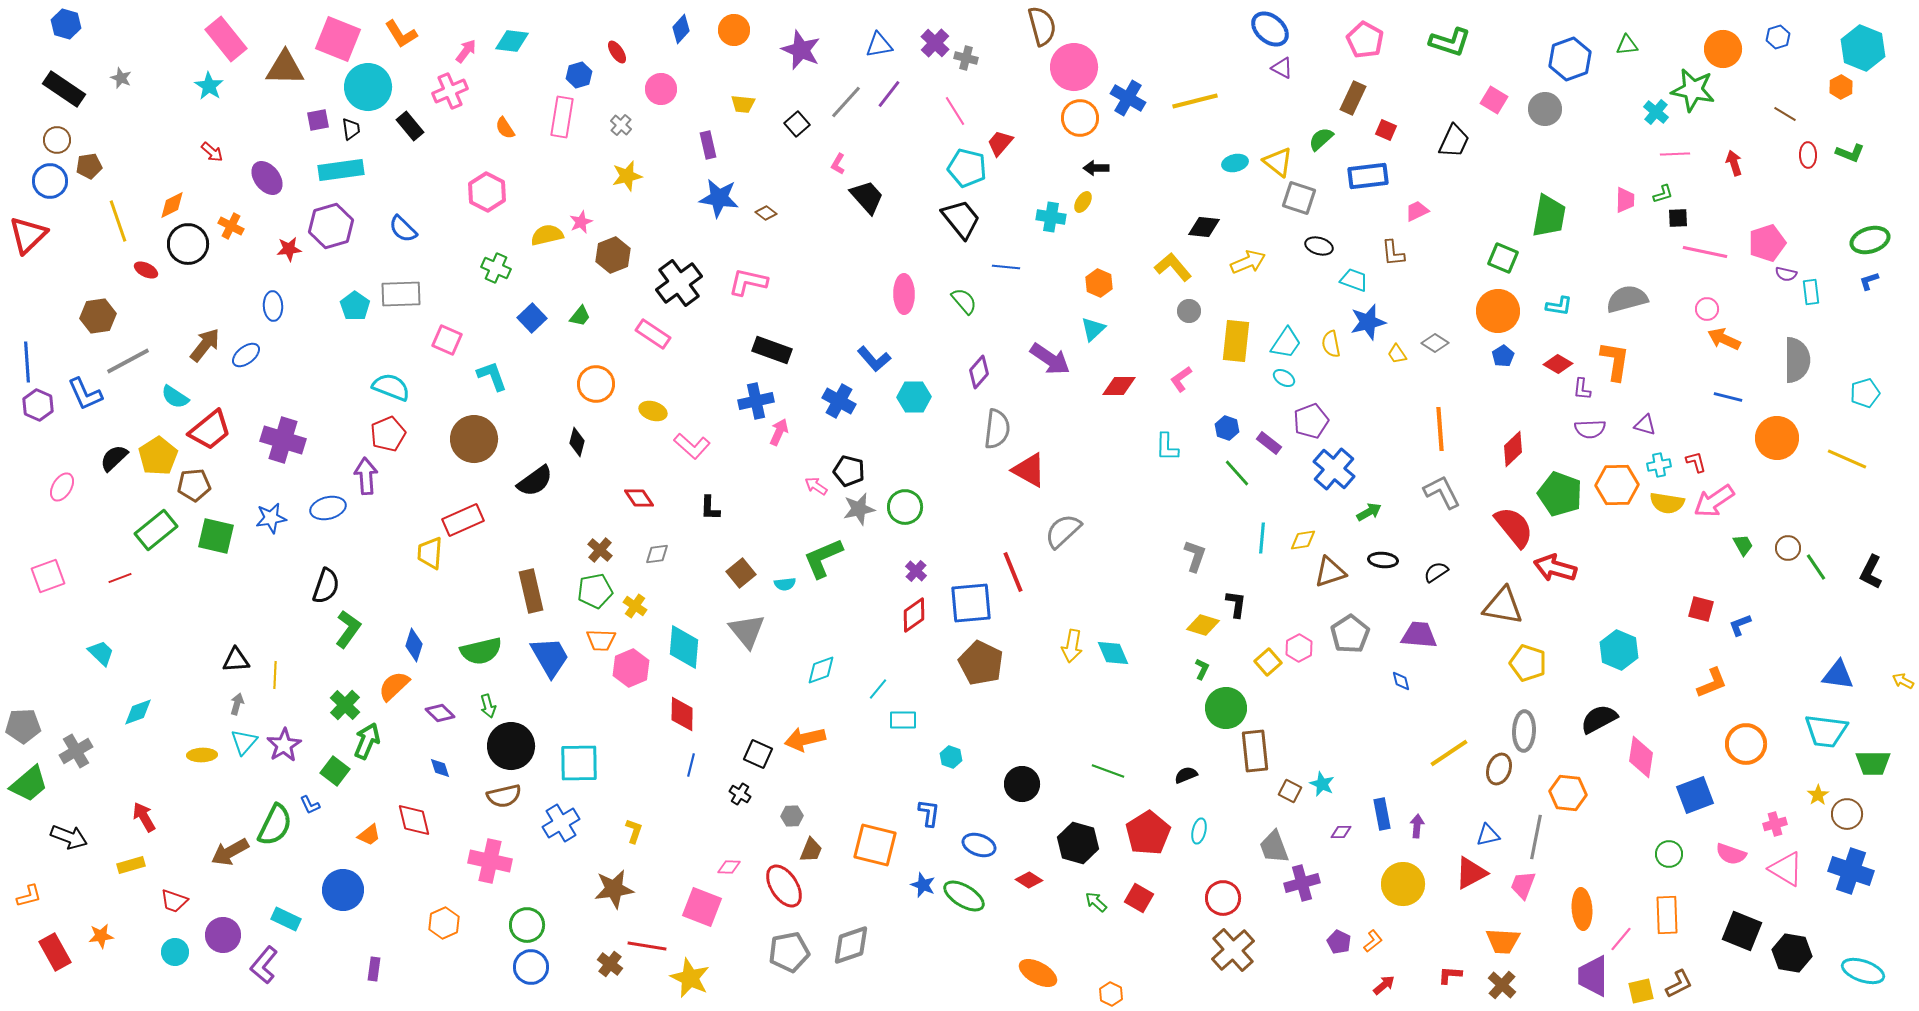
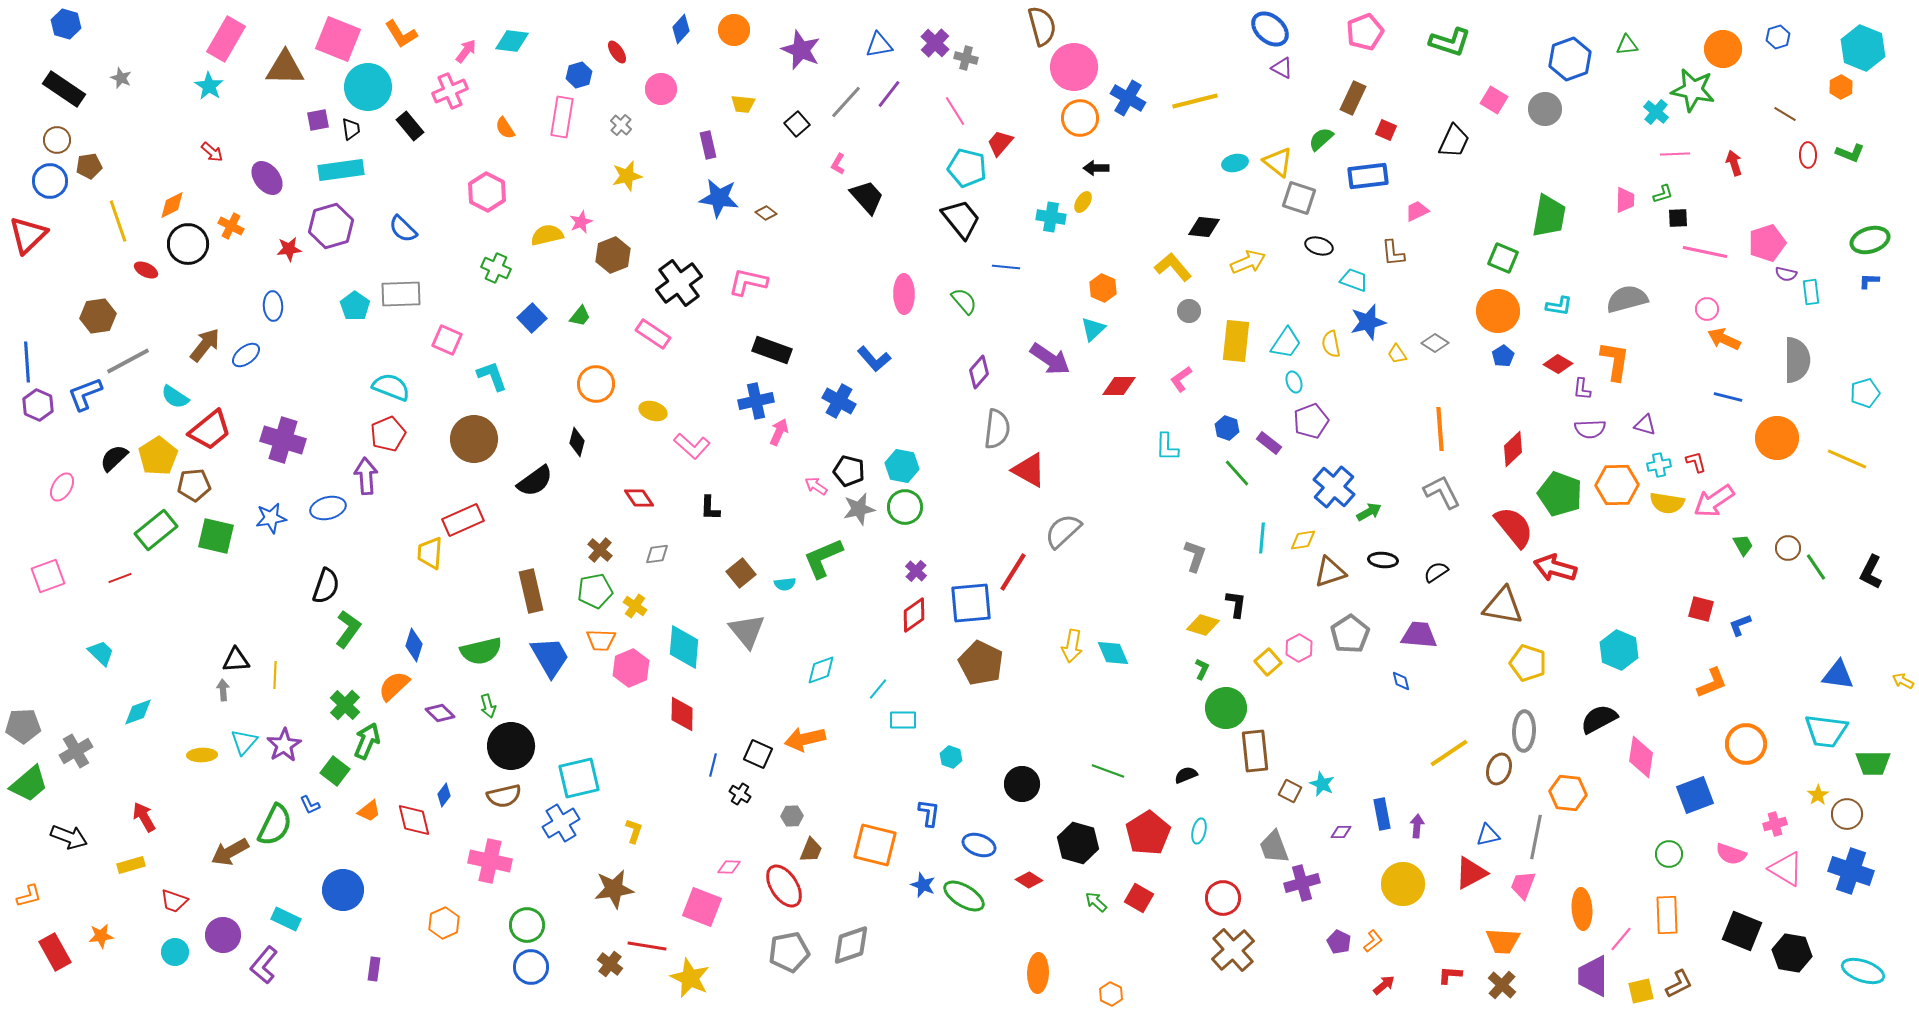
pink rectangle at (226, 39): rotated 69 degrees clockwise
pink pentagon at (1365, 40): moved 8 px up; rotated 21 degrees clockwise
blue L-shape at (1869, 281): rotated 20 degrees clockwise
orange hexagon at (1099, 283): moved 4 px right, 5 px down
cyan ellipse at (1284, 378): moved 10 px right, 4 px down; rotated 40 degrees clockwise
blue L-shape at (85, 394): rotated 93 degrees clockwise
cyan hexagon at (914, 397): moved 12 px left, 69 px down; rotated 12 degrees clockwise
blue cross at (1334, 469): moved 18 px down
red line at (1013, 572): rotated 54 degrees clockwise
gray arrow at (237, 704): moved 14 px left, 14 px up; rotated 20 degrees counterclockwise
cyan square at (579, 763): moved 15 px down; rotated 12 degrees counterclockwise
blue line at (691, 765): moved 22 px right
blue diamond at (440, 768): moved 4 px right, 27 px down; rotated 55 degrees clockwise
orange trapezoid at (369, 835): moved 24 px up
orange ellipse at (1038, 973): rotated 63 degrees clockwise
